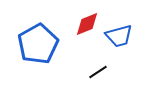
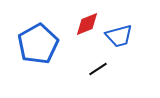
black line: moved 3 px up
